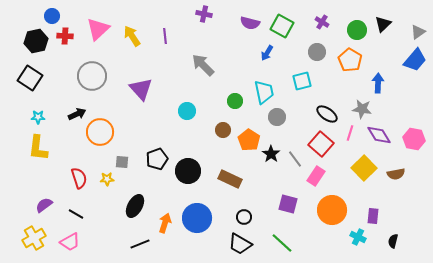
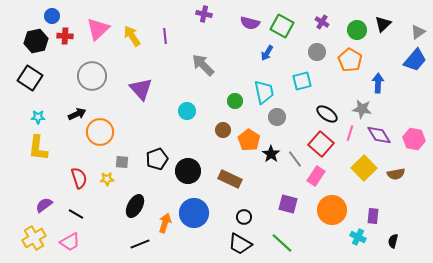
blue circle at (197, 218): moved 3 px left, 5 px up
